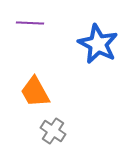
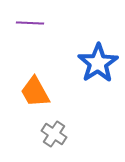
blue star: moved 19 px down; rotated 12 degrees clockwise
gray cross: moved 1 px right, 3 px down
